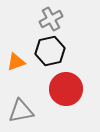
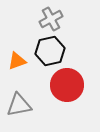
orange triangle: moved 1 px right, 1 px up
red circle: moved 1 px right, 4 px up
gray triangle: moved 2 px left, 6 px up
